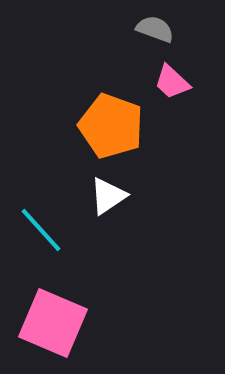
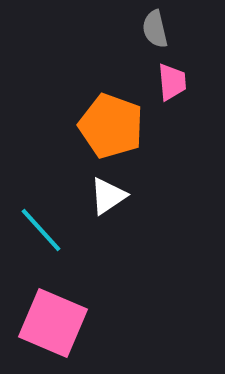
gray semicircle: rotated 123 degrees counterclockwise
pink trapezoid: rotated 138 degrees counterclockwise
